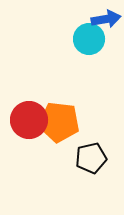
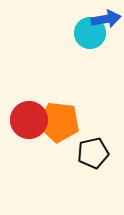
cyan circle: moved 1 px right, 6 px up
black pentagon: moved 2 px right, 5 px up
